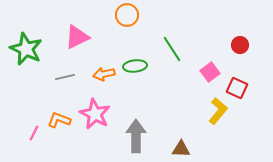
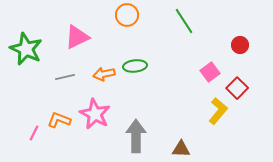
green line: moved 12 px right, 28 px up
red square: rotated 20 degrees clockwise
